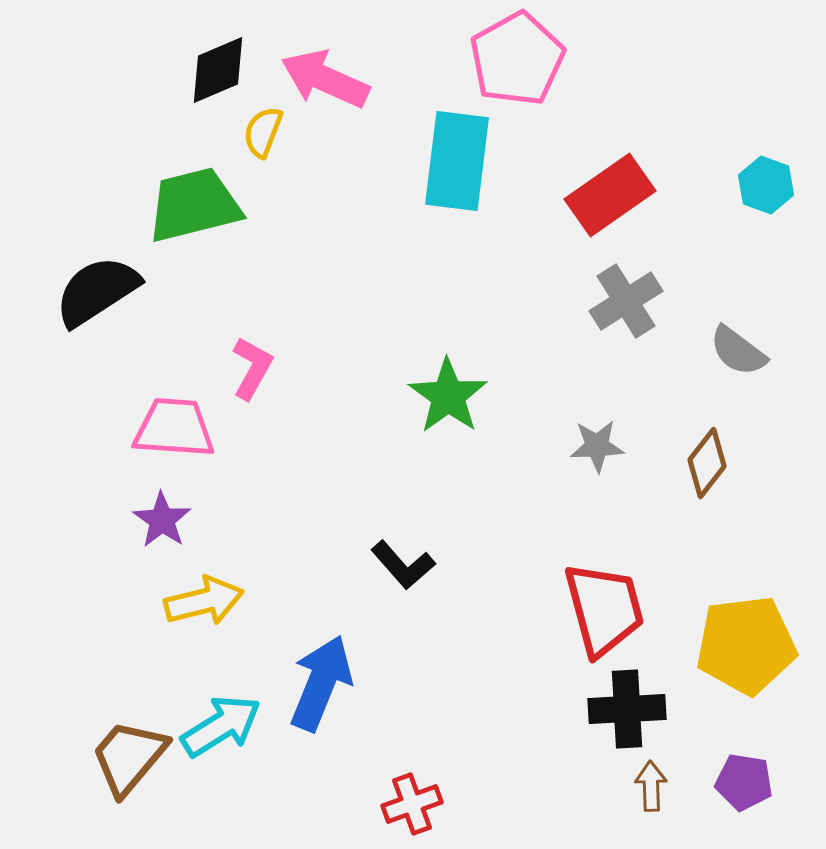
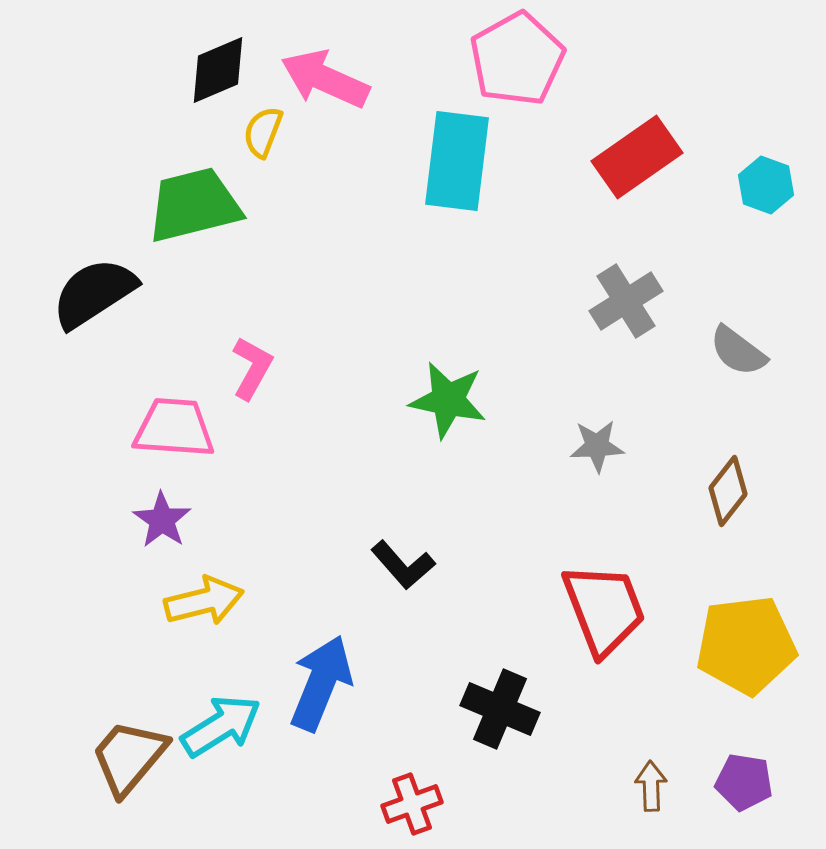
red rectangle: moved 27 px right, 38 px up
black semicircle: moved 3 px left, 2 px down
green star: moved 4 px down; rotated 24 degrees counterclockwise
brown diamond: moved 21 px right, 28 px down
red trapezoid: rotated 6 degrees counterclockwise
black cross: moved 127 px left; rotated 26 degrees clockwise
